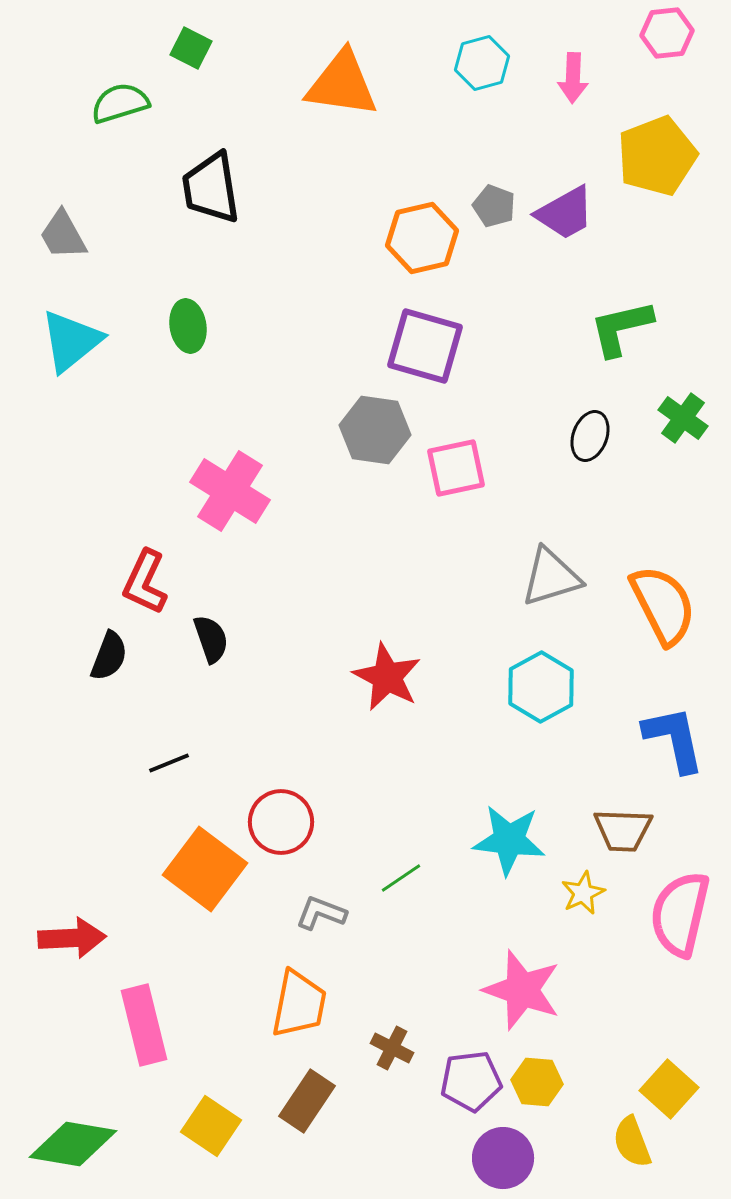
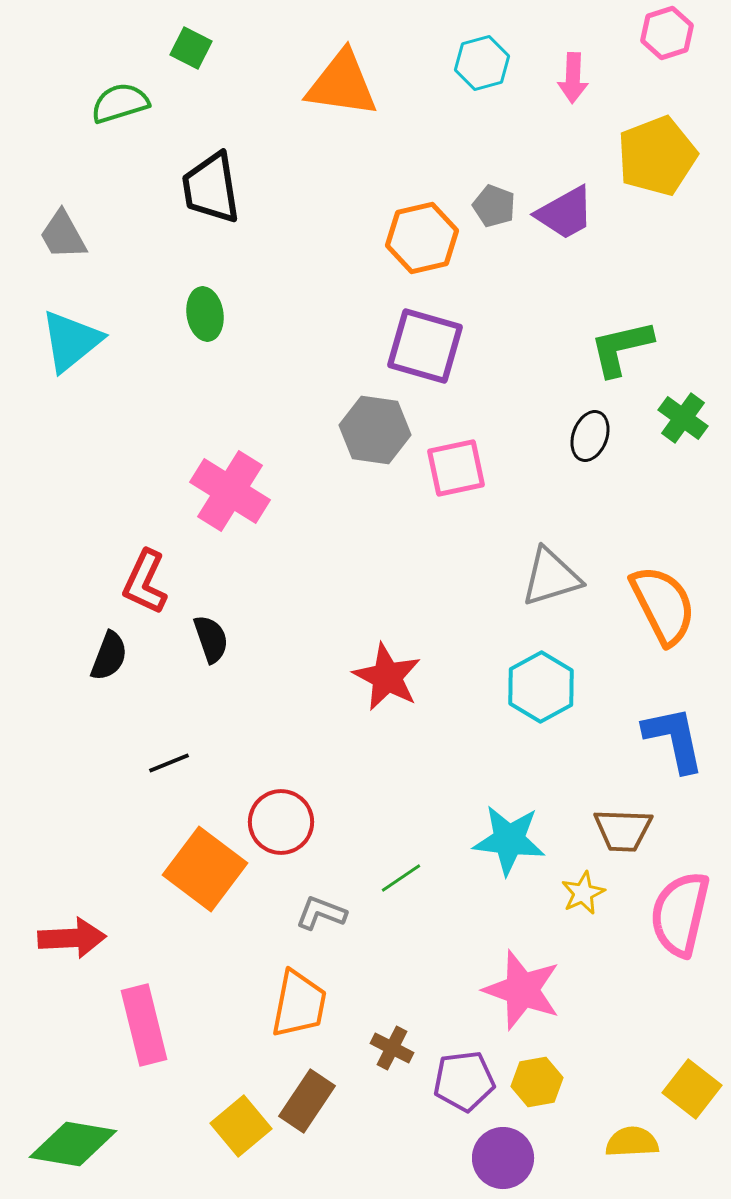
pink hexagon at (667, 33): rotated 12 degrees counterclockwise
green ellipse at (188, 326): moved 17 px right, 12 px up
green L-shape at (621, 328): moved 20 px down
purple pentagon at (471, 1081): moved 7 px left
yellow hexagon at (537, 1082): rotated 15 degrees counterclockwise
yellow square at (669, 1089): moved 23 px right; rotated 4 degrees counterclockwise
yellow square at (211, 1126): moved 30 px right; rotated 16 degrees clockwise
yellow semicircle at (632, 1142): rotated 108 degrees clockwise
